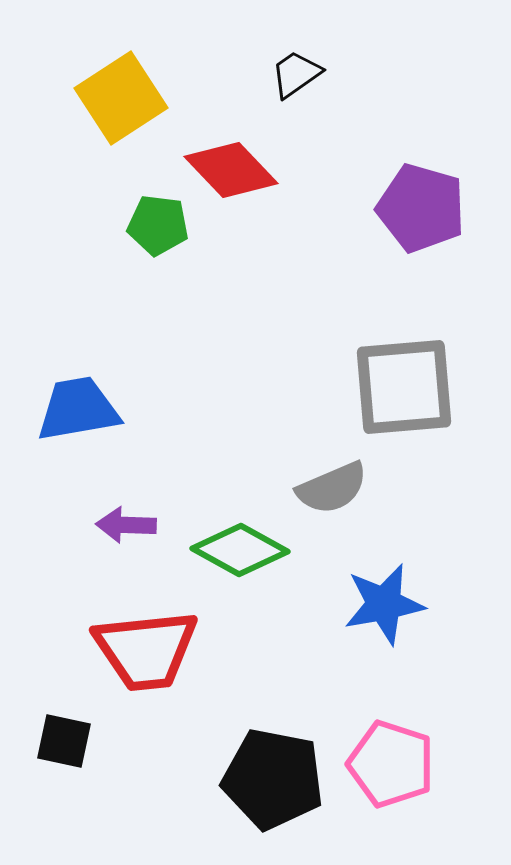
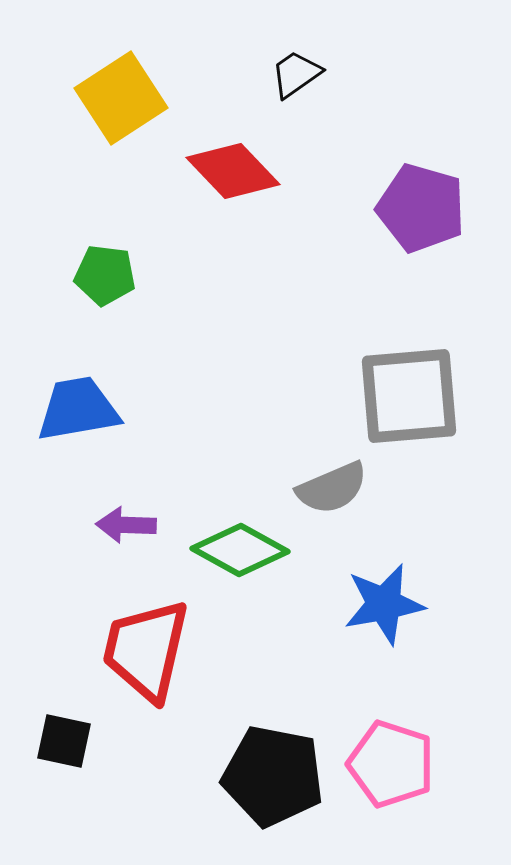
red diamond: moved 2 px right, 1 px down
green pentagon: moved 53 px left, 50 px down
gray square: moved 5 px right, 9 px down
red trapezoid: rotated 109 degrees clockwise
black pentagon: moved 3 px up
